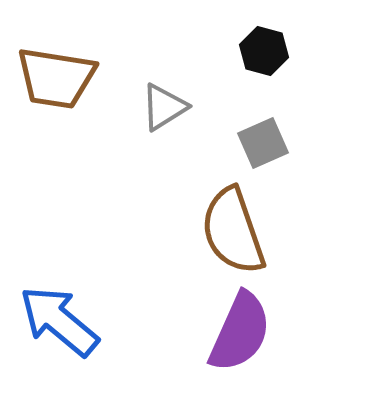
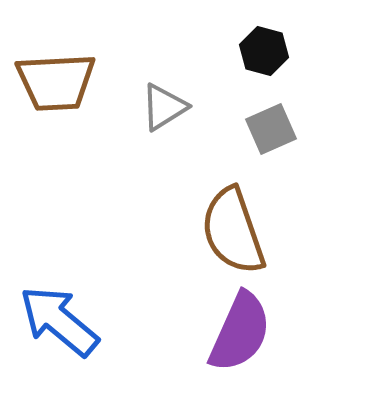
brown trapezoid: moved 4 px down; rotated 12 degrees counterclockwise
gray square: moved 8 px right, 14 px up
